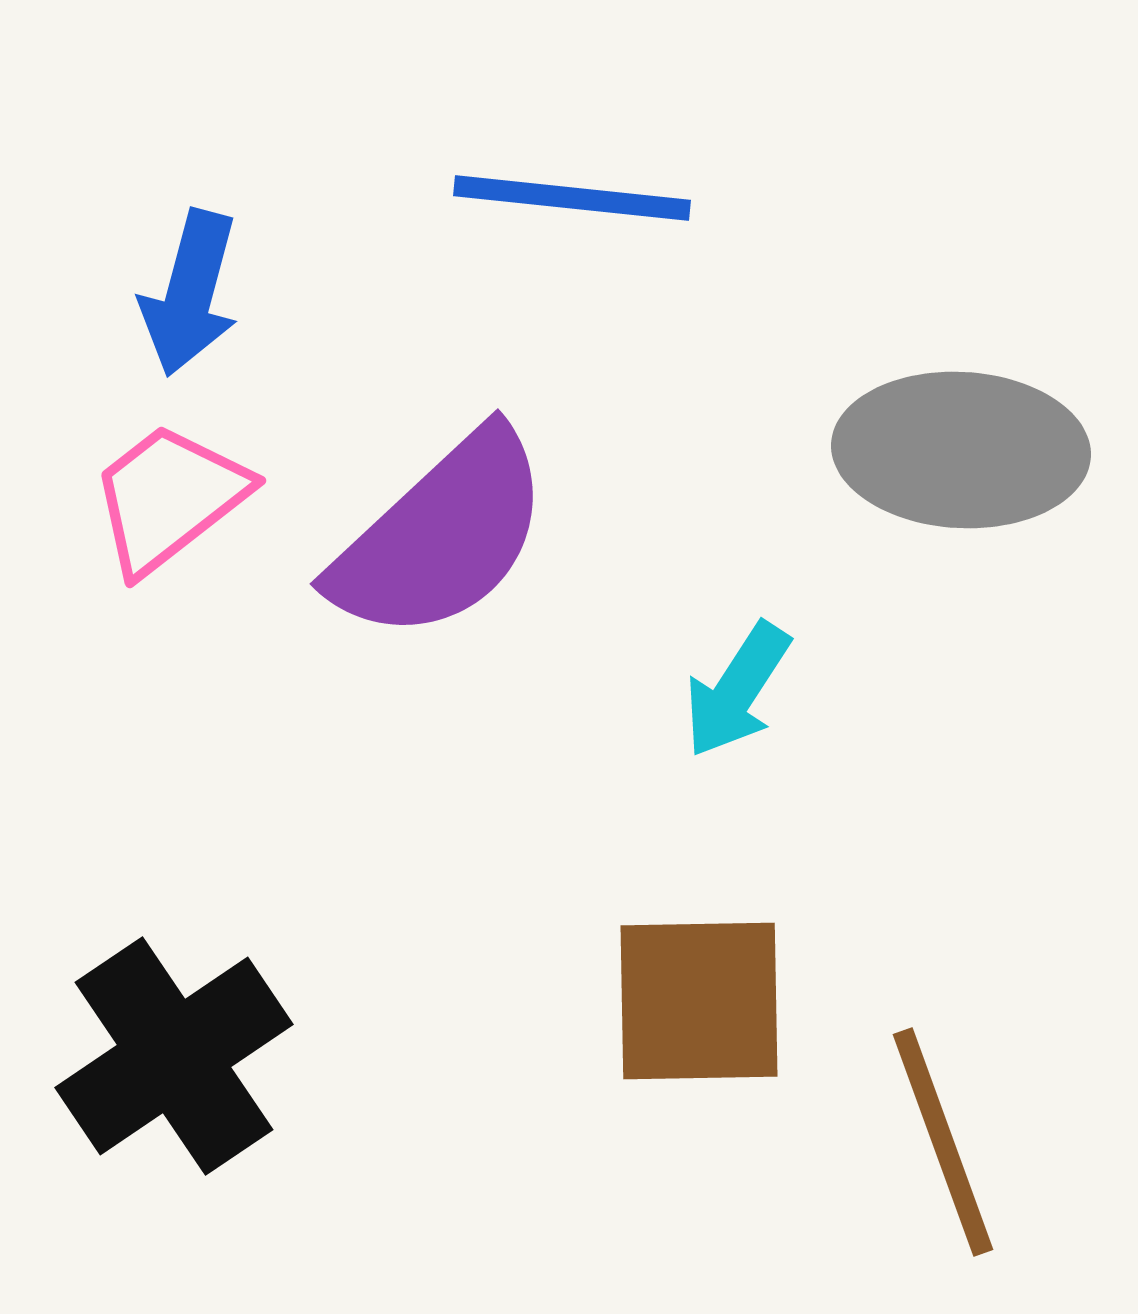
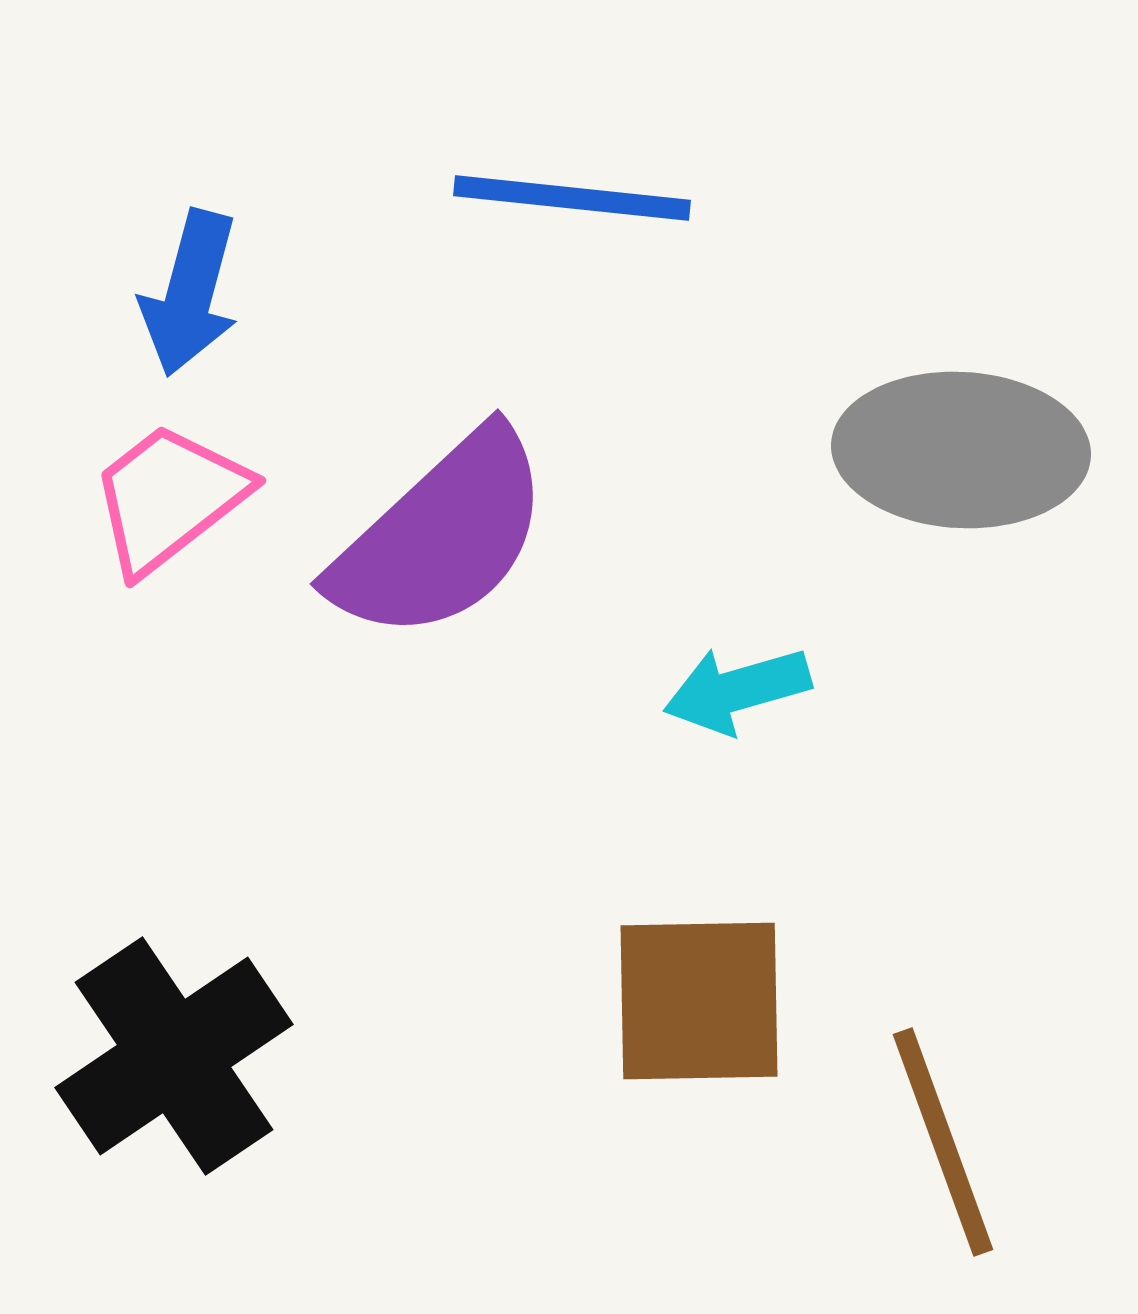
cyan arrow: rotated 41 degrees clockwise
